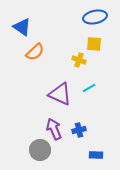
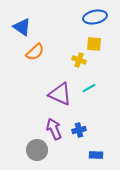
gray circle: moved 3 px left
